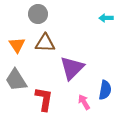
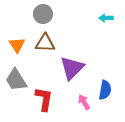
gray circle: moved 5 px right
